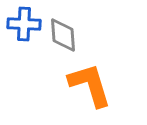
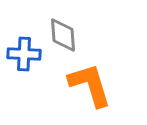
blue cross: moved 30 px down
